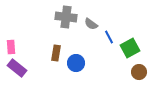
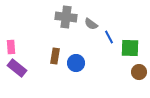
green square: rotated 30 degrees clockwise
brown rectangle: moved 1 px left, 3 px down
